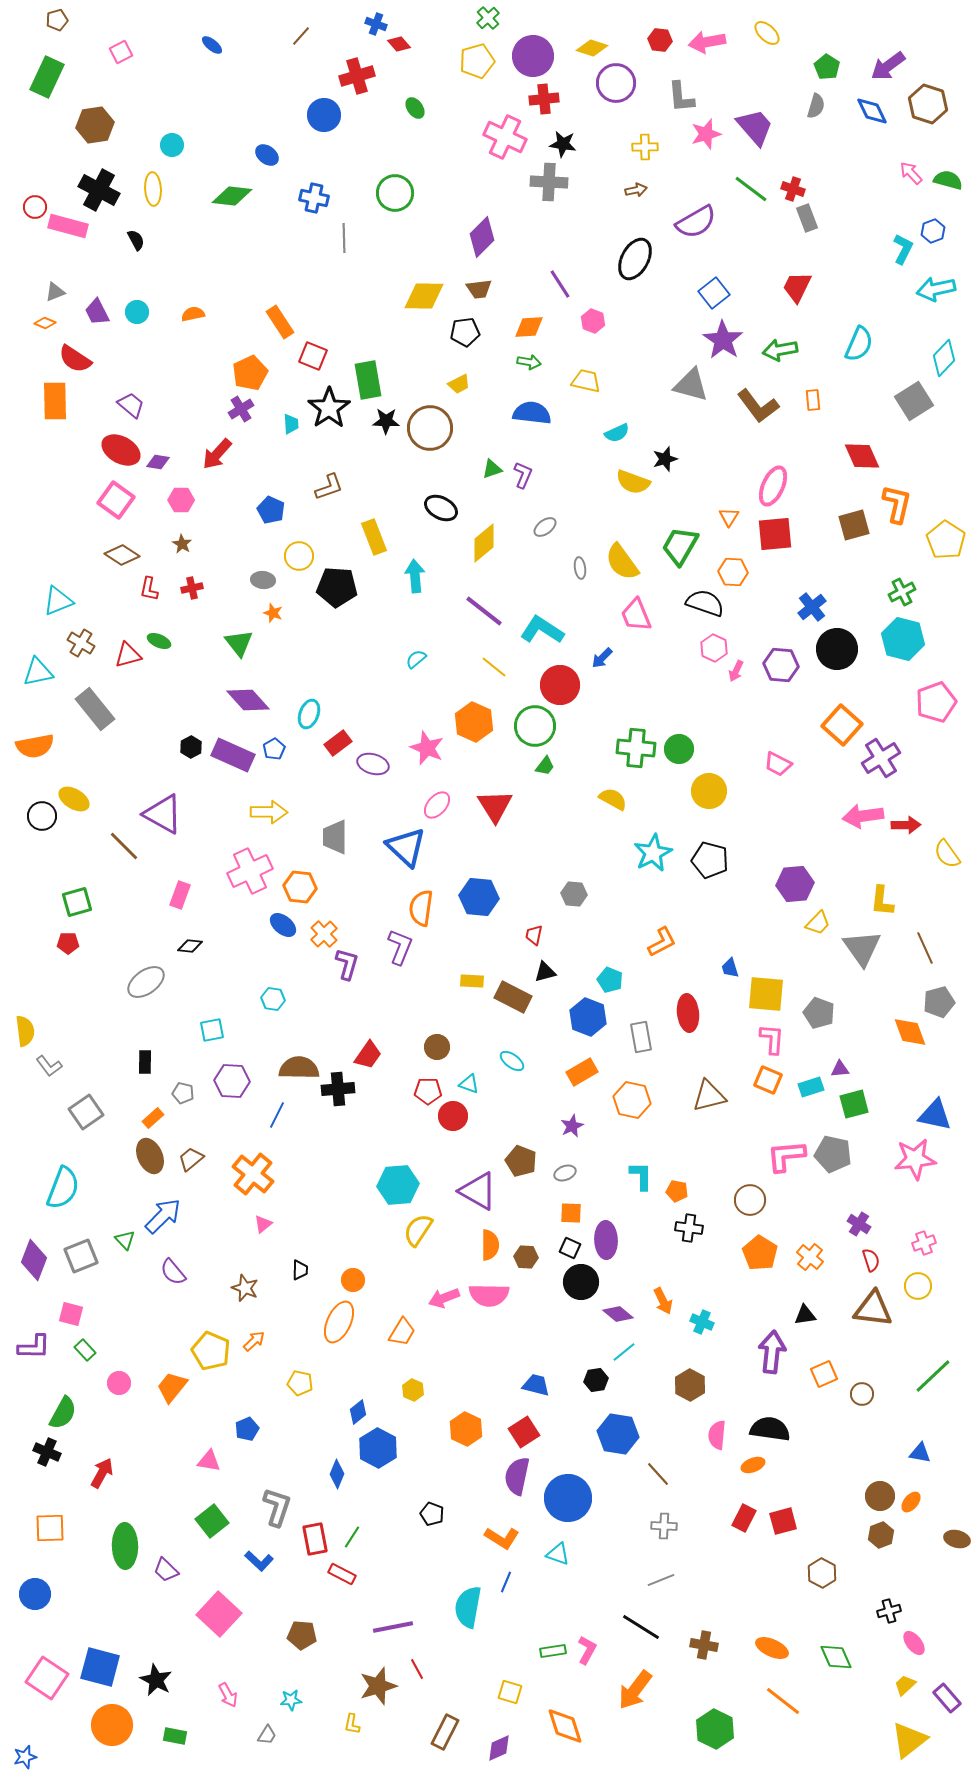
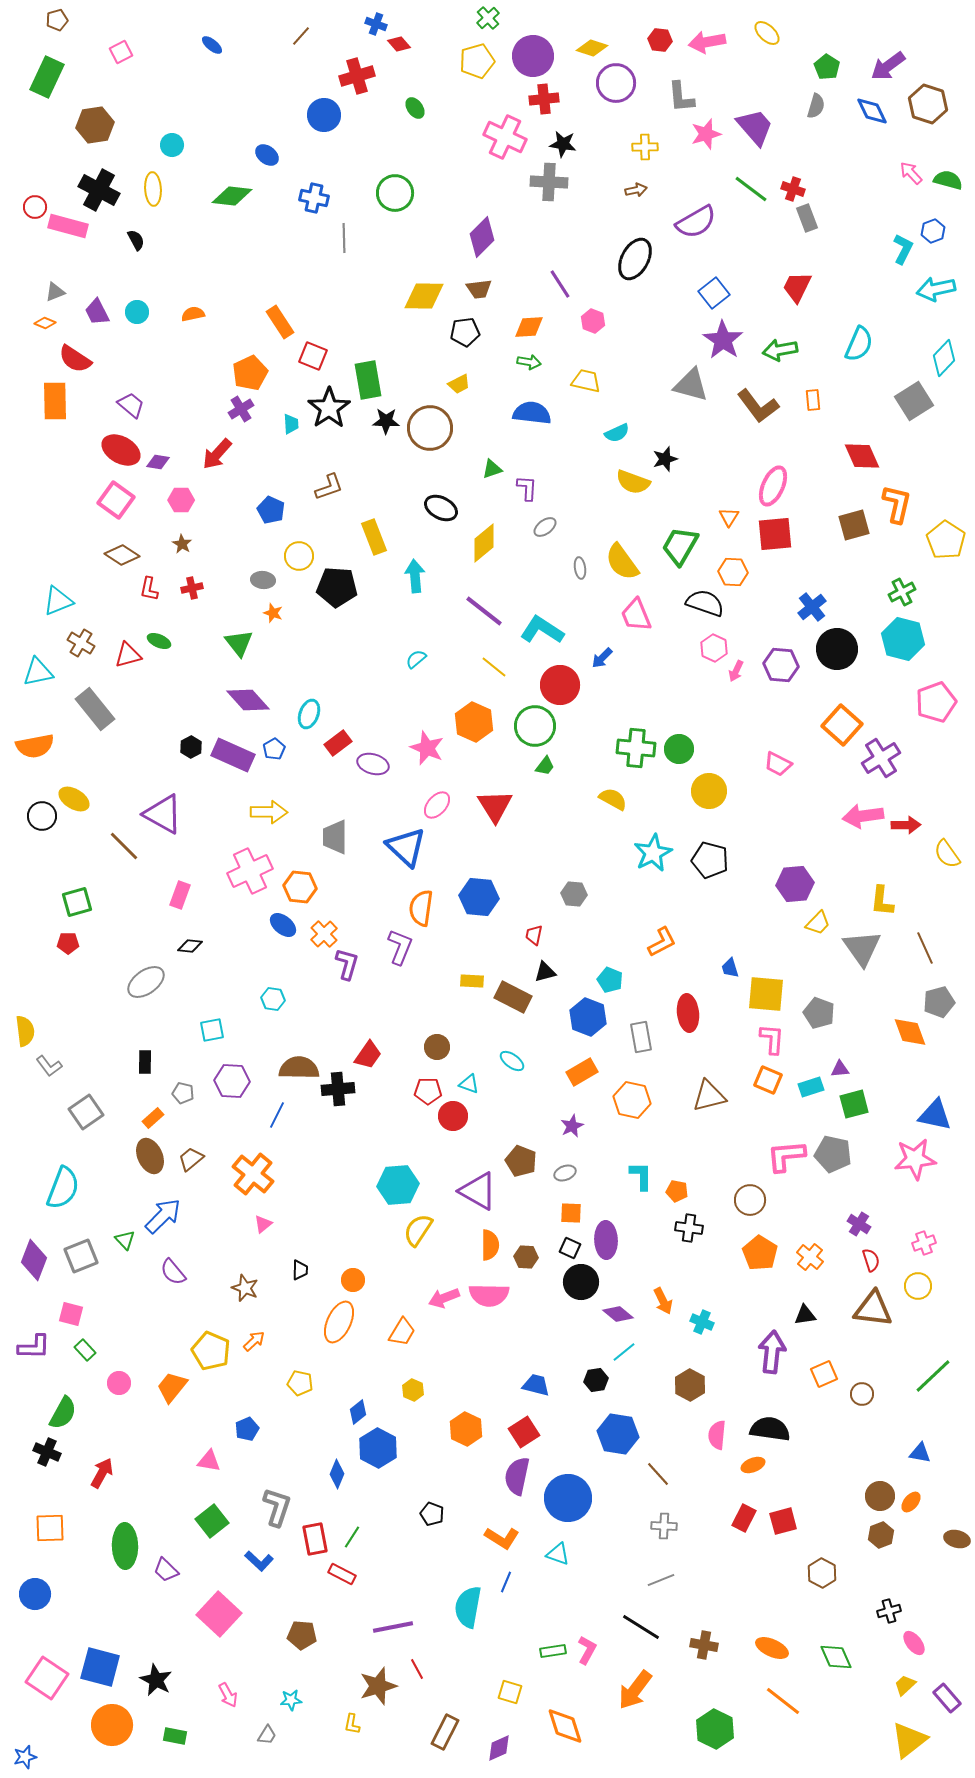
purple L-shape at (523, 475): moved 4 px right, 13 px down; rotated 20 degrees counterclockwise
